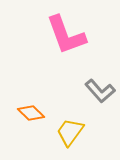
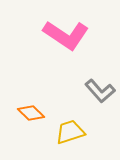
pink L-shape: rotated 36 degrees counterclockwise
yellow trapezoid: rotated 36 degrees clockwise
